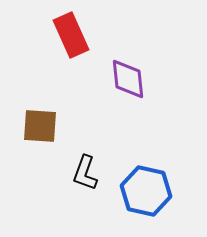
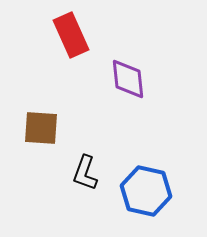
brown square: moved 1 px right, 2 px down
